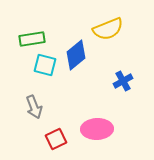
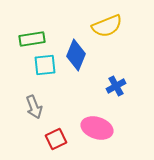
yellow semicircle: moved 1 px left, 3 px up
blue diamond: rotated 28 degrees counterclockwise
cyan square: rotated 20 degrees counterclockwise
blue cross: moved 7 px left, 5 px down
pink ellipse: moved 1 px up; rotated 20 degrees clockwise
